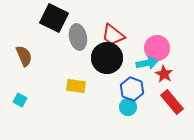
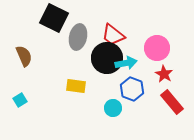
gray ellipse: rotated 25 degrees clockwise
cyan arrow: moved 21 px left
cyan square: rotated 32 degrees clockwise
cyan circle: moved 15 px left, 1 px down
